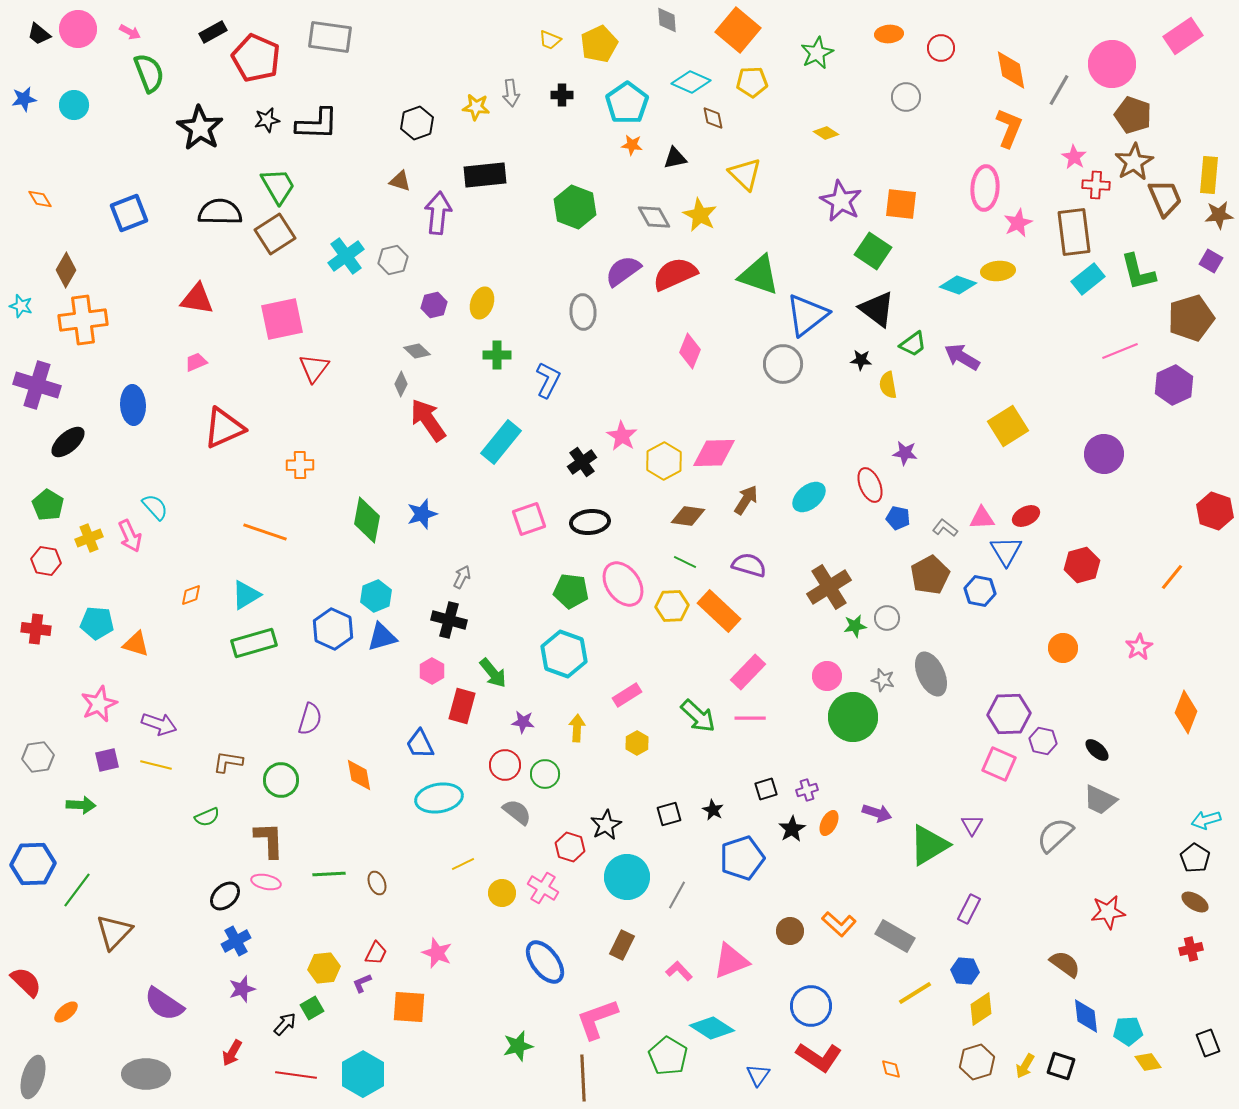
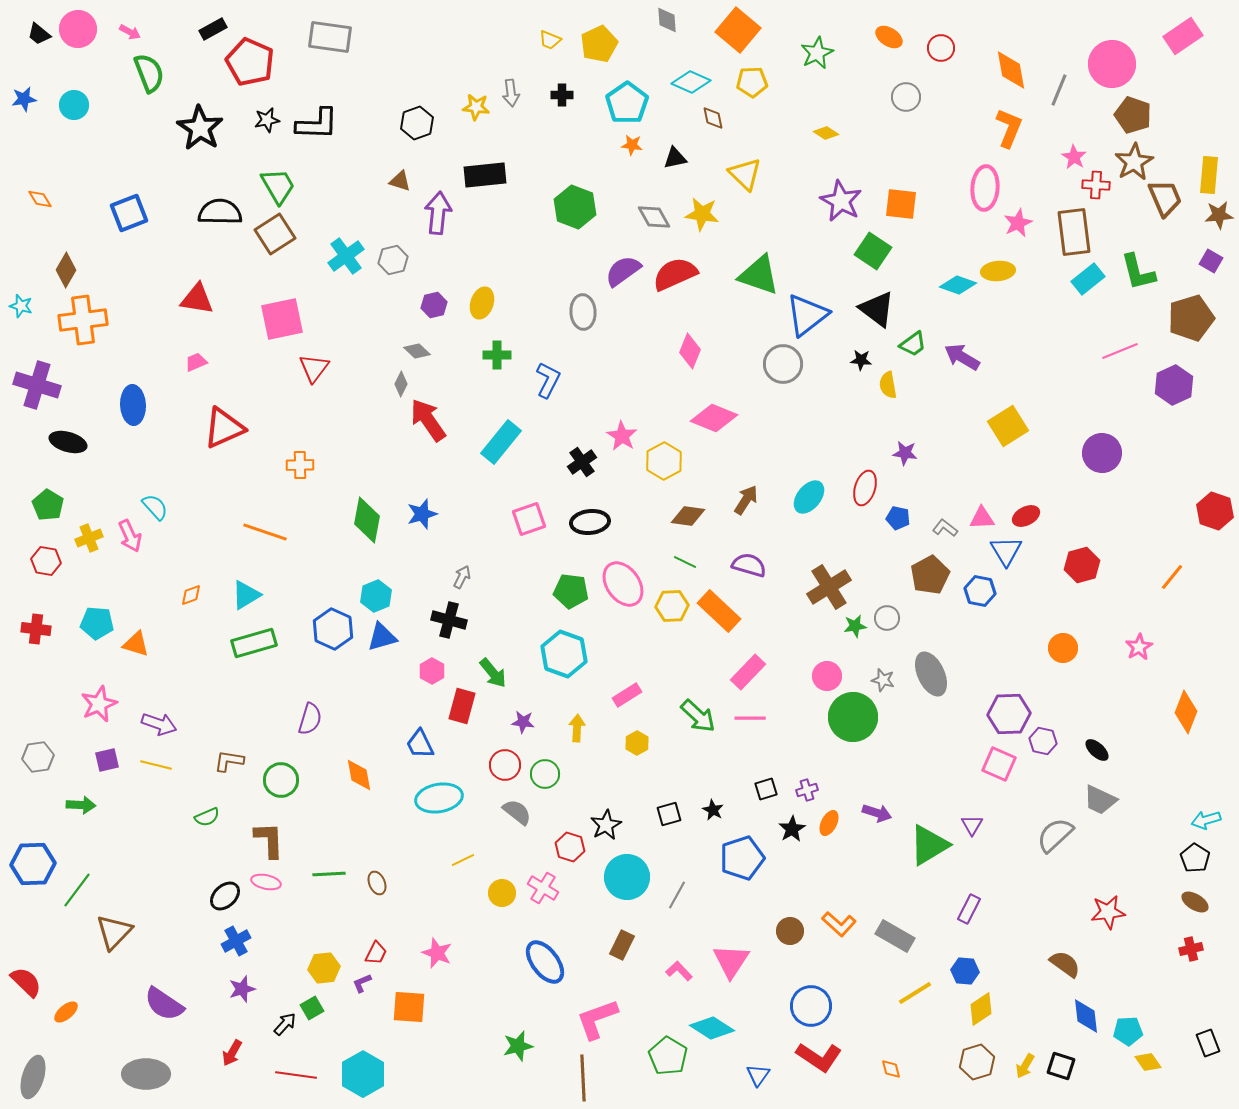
black rectangle at (213, 32): moved 3 px up
orange ellipse at (889, 34): moved 3 px down; rotated 36 degrees clockwise
red pentagon at (256, 58): moved 6 px left, 4 px down
gray line at (1059, 90): rotated 8 degrees counterclockwise
yellow star at (700, 215): moved 2 px right, 1 px up; rotated 20 degrees counterclockwise
black ellipse at (68, 442): rotated 57 degrees clockwise
pink diamond at (714, 453): moved 35 px up; rotated 24 degrees clockwise
purple circle at (1104, 454): moved 2 px left, 1 px up
red ellipse at (870, 485): moved 5 px left, 3 px down; rotated 40 degrees clockwise
cyan ellipse at (809, 497): rotated 12 degrees counterclockwise
brown L-shape at (228, 762): moved 1 px right, 1 px up
yellow line at (463, 864): moved 4 px up
pink triangle at (731, 961): rotated 36 degrees counterclockwise
